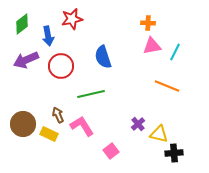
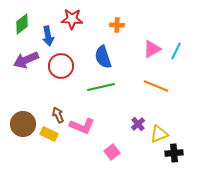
red star: rotated 15 degrees clockwise
orange cross: moved 31 px left, 2 px down
pink triangle: moved 3 px down; rotated 18 degrees counterclockwise
cyan line: moved 1 px right, 1 px up
orange line: moved 11 px left
green line: moved 10 px right, 7 px up
pink L-shape: rotated 145 degrees clockwise
yellow triangle: rotated 36 degrees counterclockwise
pink square: moved 1 px right, 1 px down
